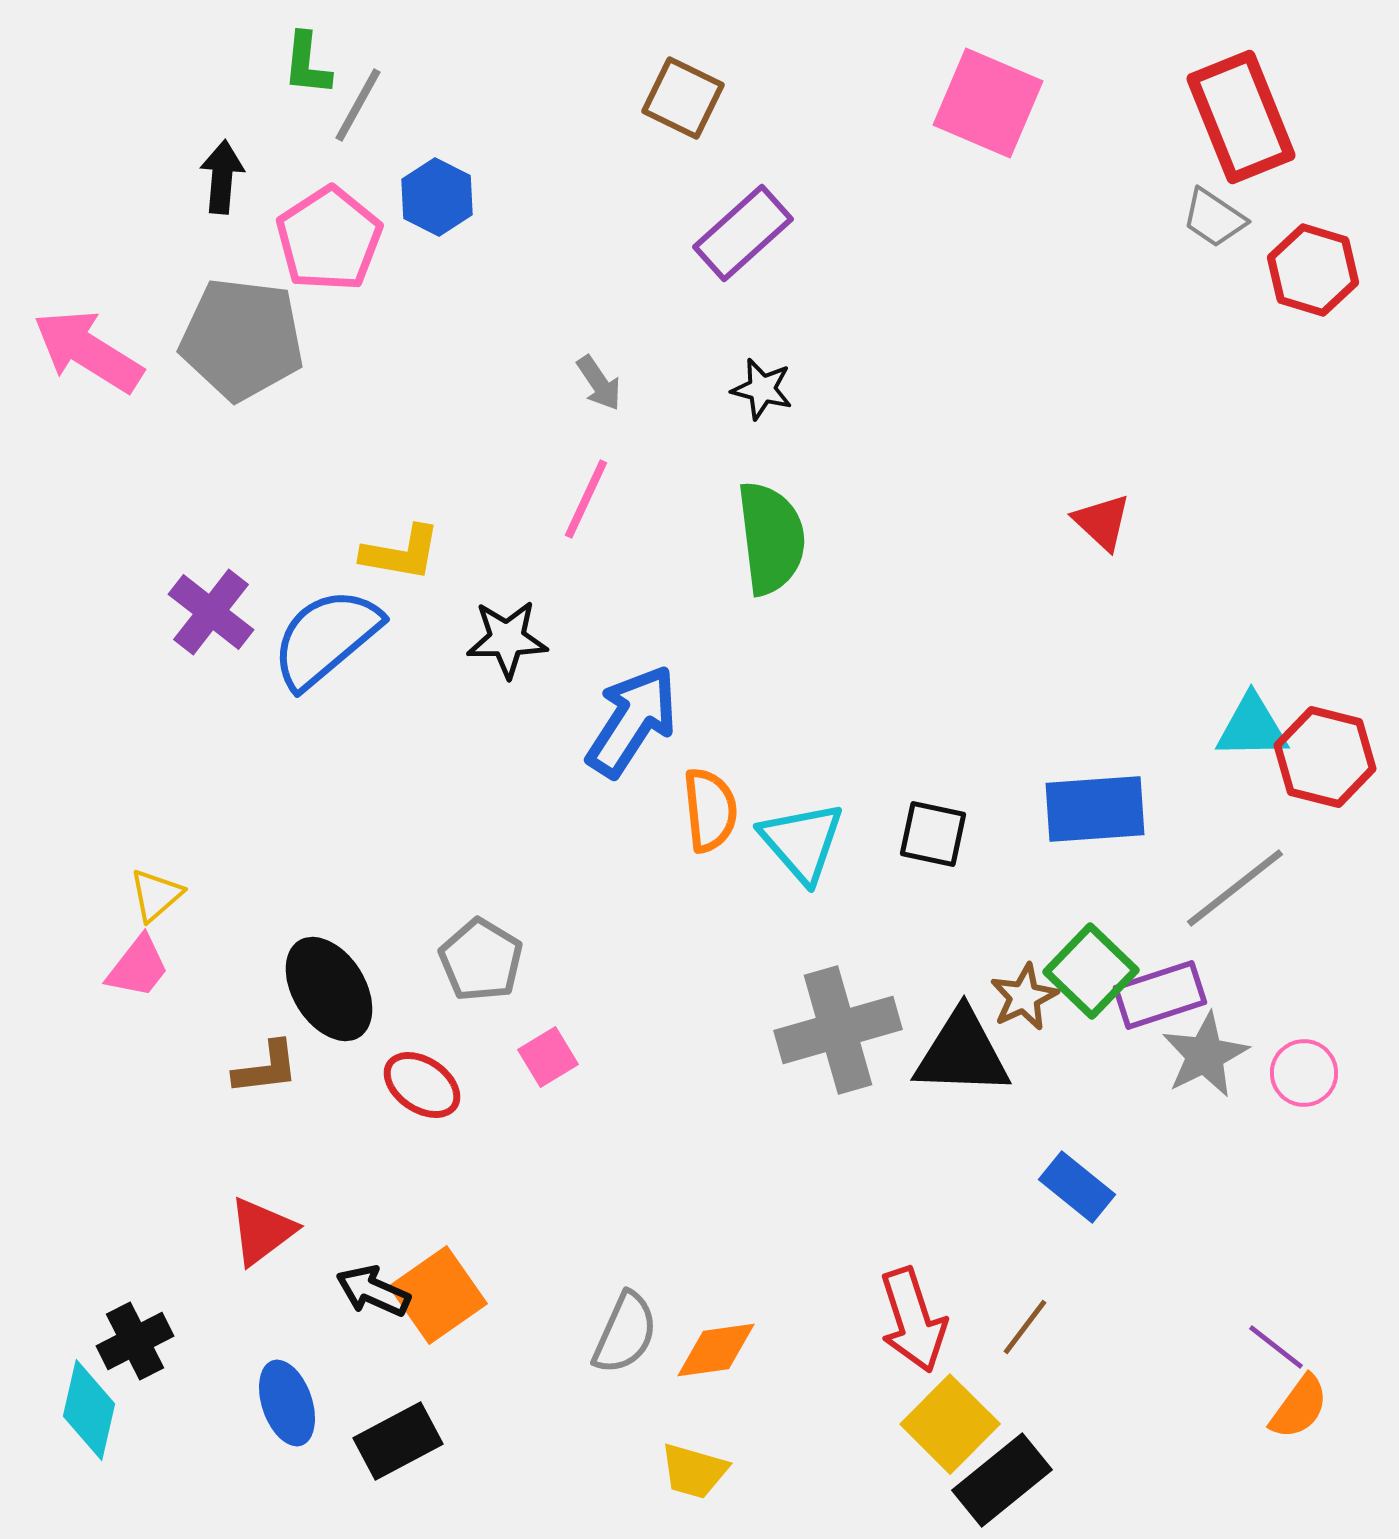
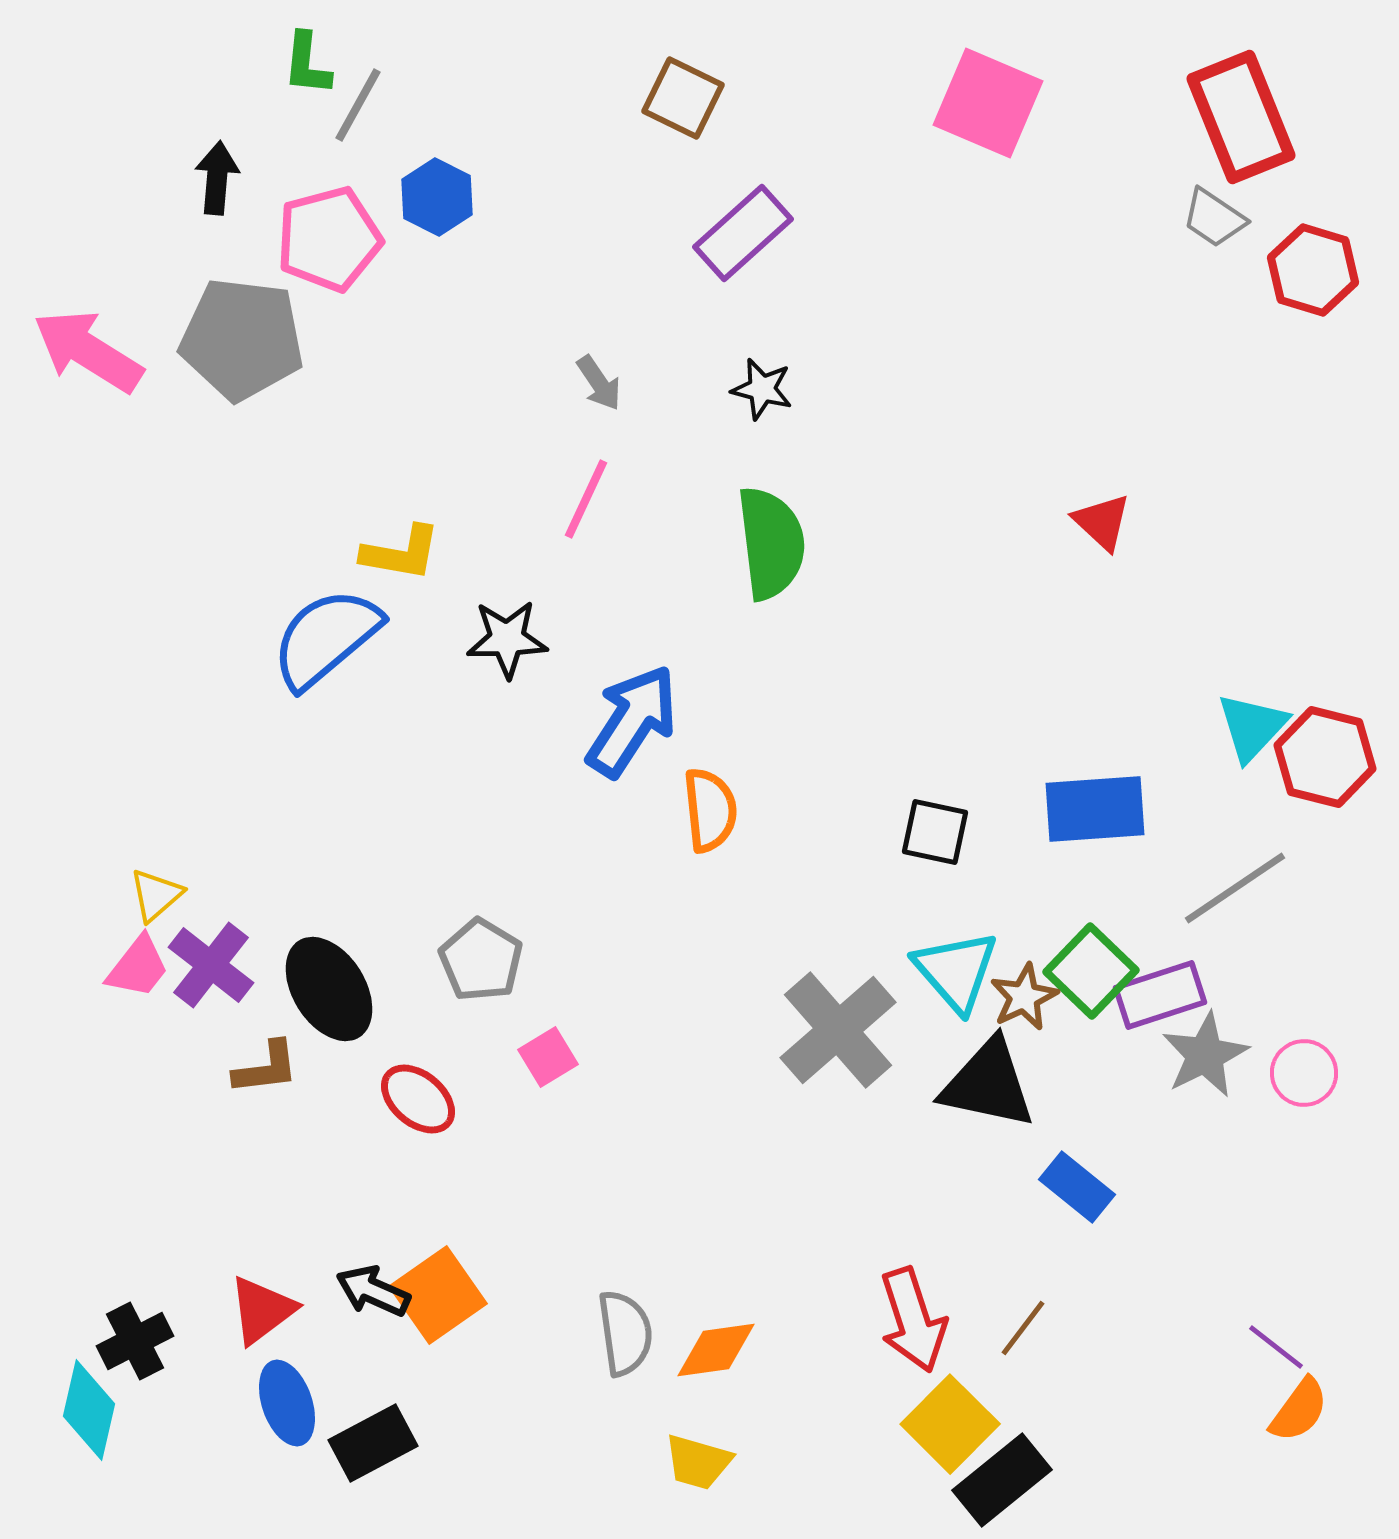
black arrow at (222, 177): moved 5 px left, 1 px down
pink pentagon at (329, 239): rotated 18 degrees clockwise
green semicircle at (771, 538): moved 5 px down
purple cross at (211, 612): moved 353 px down
cyan triangle at (1252, 727): rotated 46 degrees counterclockwise
black square at (933, 834): moved 2 px right, 2 px up
cyan triangle at (802, 842): moved 154 px right, 129 px down
gray line at (1235, 888): rotated 4 degrees clockwise
gray cross at (838, 1030): rotated 25 degrees counterclockwise
black triangle at (962, 1053): moved 26 px right, 31 px down; rotated 10 degrees clockwise
red ellipse at (422, 1085): moved 4 px left, 14 px down; rotated 6 degrees clockwise
red triangle at (262, 1231): moved 79 px down
brown line at (1025, 1327): moved 2 px left, 1 px down
gray semicircle at (625, 1333): rotated 32 degrees counterclockwise
orange semicircle at (1299, 1407): moved 3 px down
black rectangle at (398, 1441): moved 25 px left, 2 px down
yellow trapezoid at (694, 1471): moved 4 px right, 9 px up
